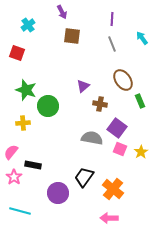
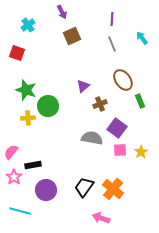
brown square: rotated 30 degrees counterclockwise
brown cross: rotated 32 degrees counterclockwise
yellow cross: moved 5 px right, 5 px up
pink square: moved 1 px down; rotated 24 degrees counterclockwise
black rectangle: rotated 21 degrees counterclockwise
black trapezoid: moved 10 px down
purple circle: moved 12 px left, 3 px up
pink arrow: moved 8 px left; rotated 18 degrees clockwise
